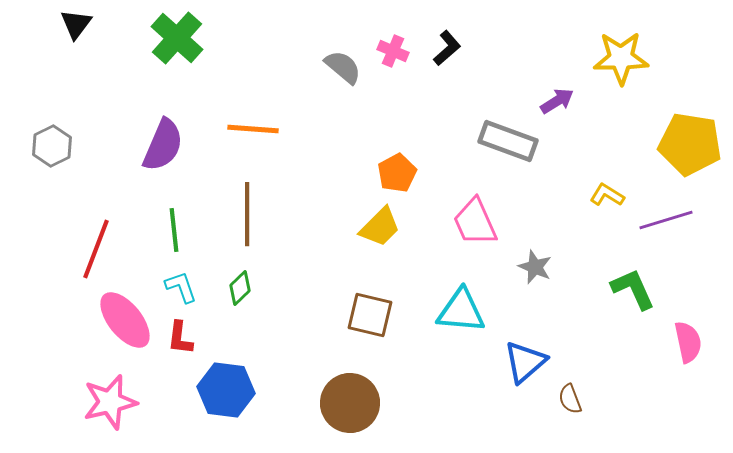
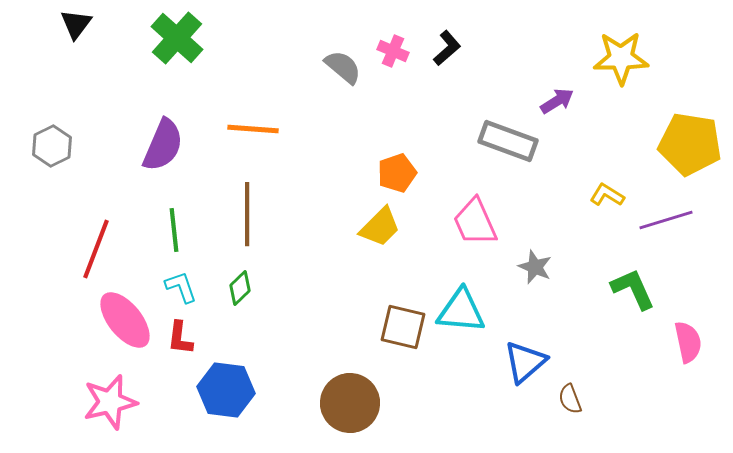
orange pentagon: rotated 9 degrees clockwise
brown square: moved 33 px right, 12 px down
